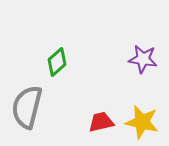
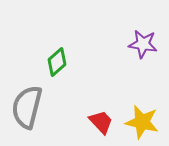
purple star: moved 15 px up
red trapezoid: rotated 60 degrees clockwise
